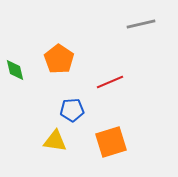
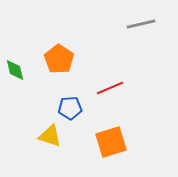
red line: moved 6 px down
blue pentagon: moved 2 px left, 2 px up
yellow triangle: moved 5 px left, 5 px up; rotated 10 degrees clockwise
